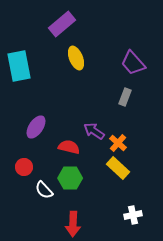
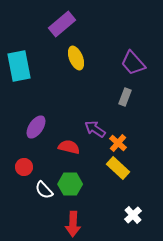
purple arrow: moved 1 px right, 2 px up
green hexagon: moved 6 px down
white cross: rotated 30 degrees counterclockwise
